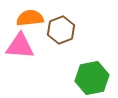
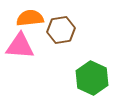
brown hexagon: rotated 12 degrees clockwise
green hexagon: rotated 24 degrees counterclockwise
